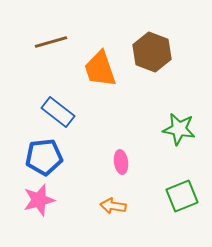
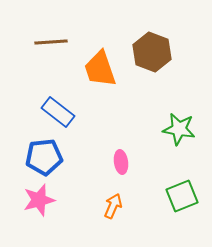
brown line: rotated 12 degrees clockwise
orange arrow: rotated 105 degrees clockwise
